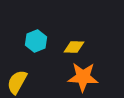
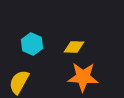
cyan hexagon: moved 4 px left, 3 px down; rotated 15 degrees counterclockwise
yellow semicircle: moved 2 px right
